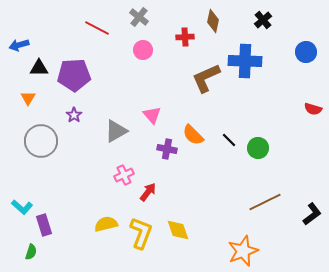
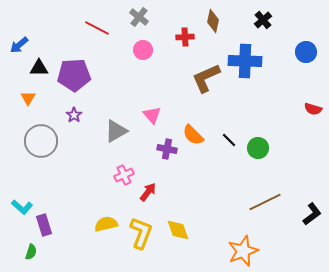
blue arrow: rotated 24 degrees counterclockwise
